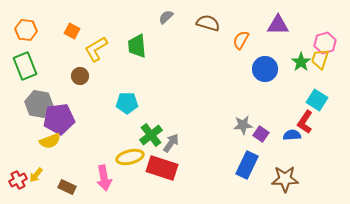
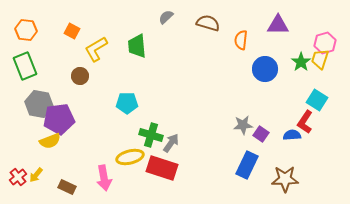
orange semicircle: rotated 24 degrees counterclockwise
green cross: rotated 35 degrees counterclockwise
red cross: moved 3 px up; rotated 12 degrees counterclockwise
